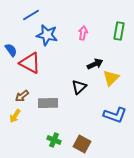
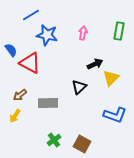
brown arrow: moved 2 px left, 1 px up
green cross: rotated 32 degrees clockwise
